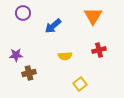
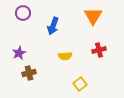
blue arrow: rotated 30 degrees counterclockwise
purple star: moved 3 px right, 2 px up; rotated 24 degrees counterclockwise
